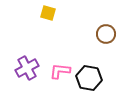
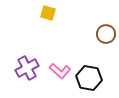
pink L-shape: rotated 145 degrees counterclockwise
